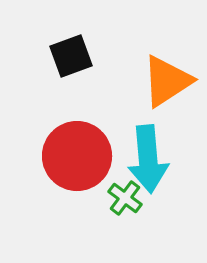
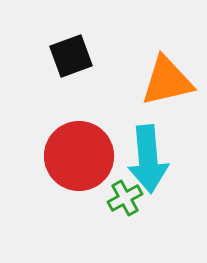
orange triangle: rotated 20 degrees clockwise
red circle: moved 2 px right
green cross: rotated 24 degrees clockwise
